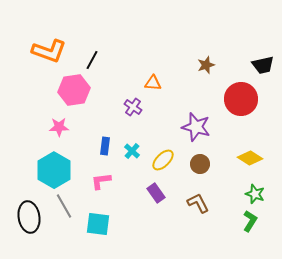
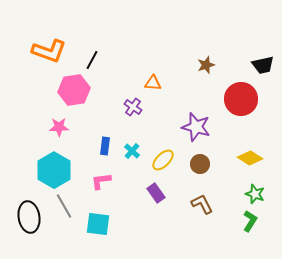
brown L-shape: moved 4 px right, 1 px down
